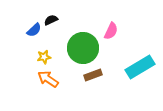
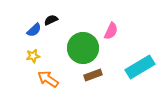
yellow star: moved 11 px left, 1 px up
